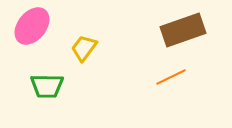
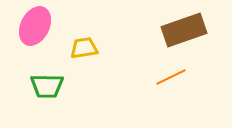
pink ellipse: moved 3 px right; rotated 12 degrees counterclockwise
brown rectangle: moved 1 px right
yellow trapezoid: rotated 44 degrees clockwise
